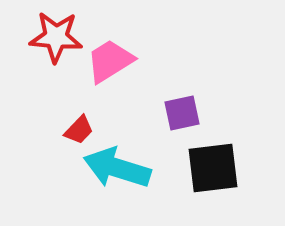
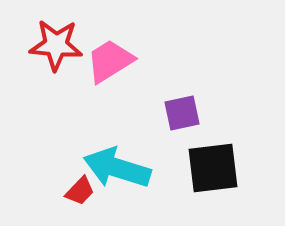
red star: moved 8 px down
red trapezoid: moved 1 px right, 61 px down
